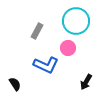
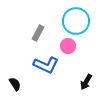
gray rectangle: moved 1 px right, 2 px down
pink circle: moved 2 px up
